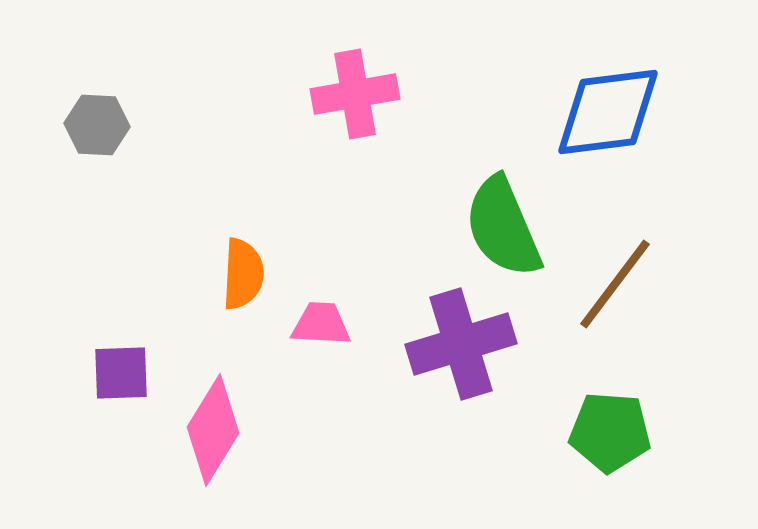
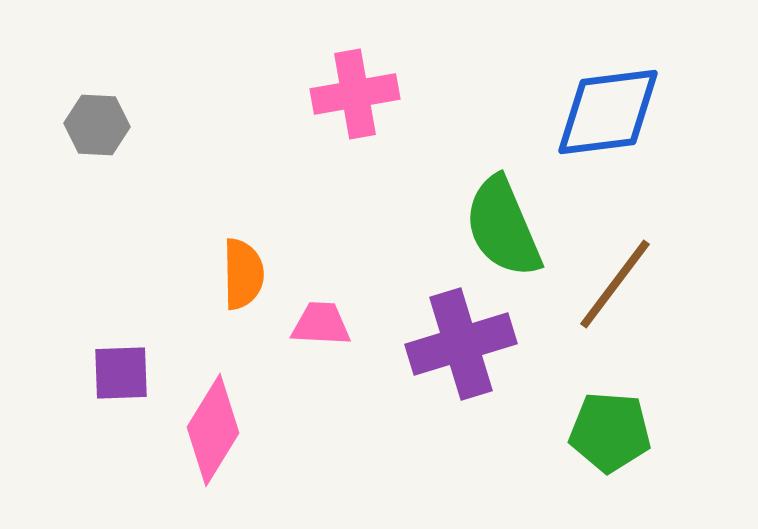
orange semicircle: rotated 4 degrees counterclockwise
